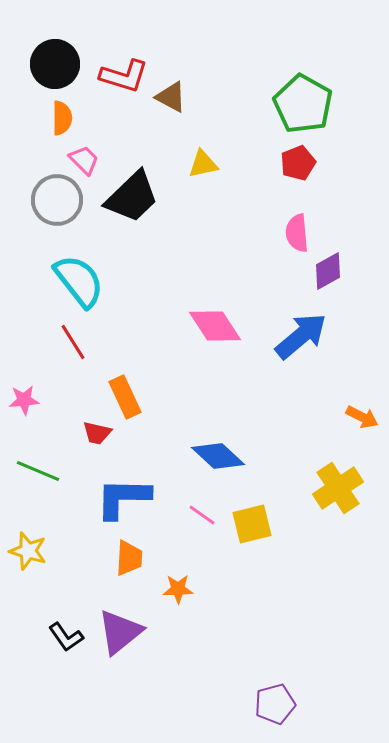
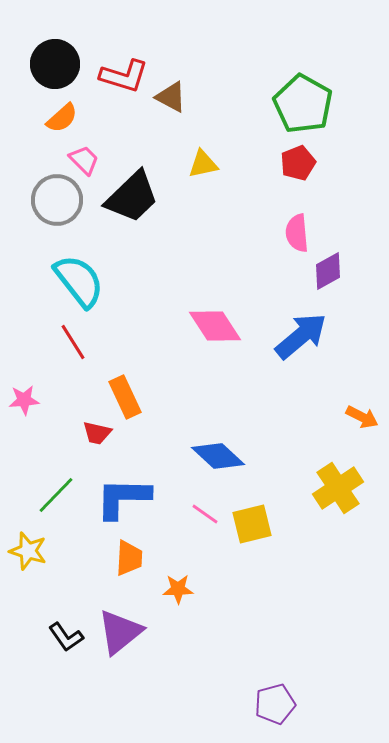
orange semicircle: rotated 48 degrees clockwise
green line: moved 18 px right, 24 px down; rotated 69 degrees counterclockwise
pink line: moved 3 px right, 1 px up
